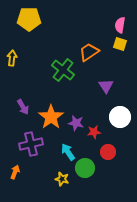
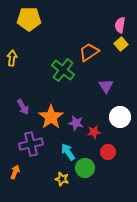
yellow square: moved 1 px right; rotated 32 degrees clockwise
